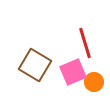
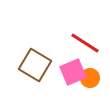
red line: rotated 40 degrees counterclockwise
orange circle: moved 4 px left, 4 px up
